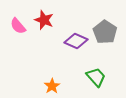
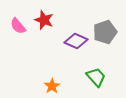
gray pentagon: rotated 20 degrees clockwise
